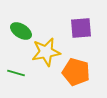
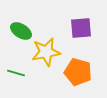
orange pentagon: moved 2 px right
